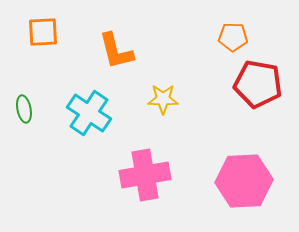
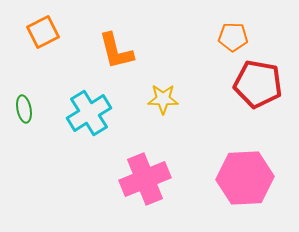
orange square: rotated 24 degrees counterclockwise
cyan cross: rotated 24 degrees clockwise
pink cross: moved 4 px down; rotated 12 degrees counterclockwise
pink hexagon: moved 1 px right, 3 px up
